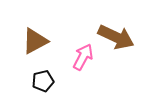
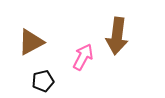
brown arrow: moved 1 px right, 1 px up; rotated 72 degrees clockwise
brown triangle: moved 4 px left, 1 px down
